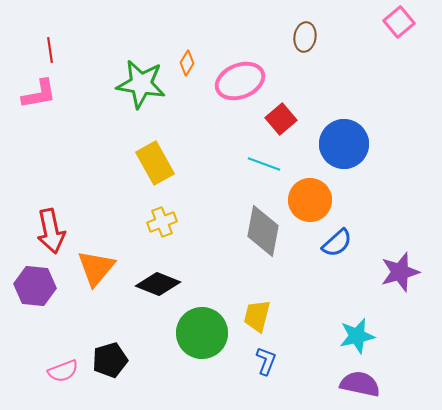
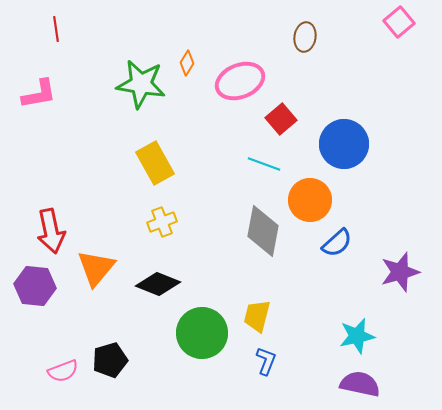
red line: moved 6 px right, 21 px up
